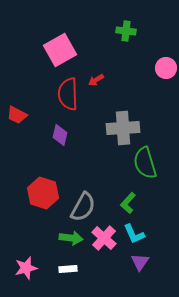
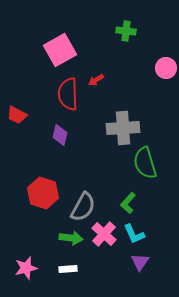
pink cross: moved 4 px up
